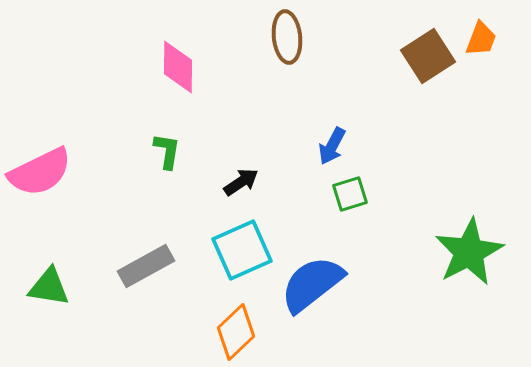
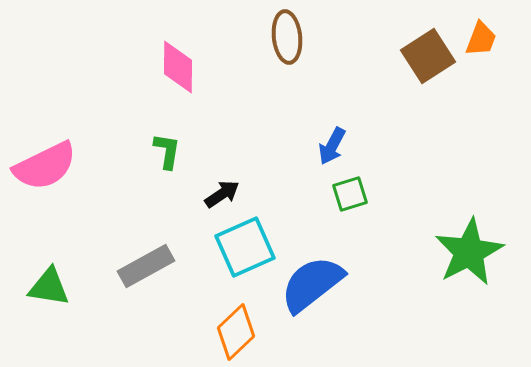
pink semicircle: moved 5 px right, 6 px up
black arrow: moved 19 px left, 12 px down
cyan square: moved 3 px right, 3 px up
